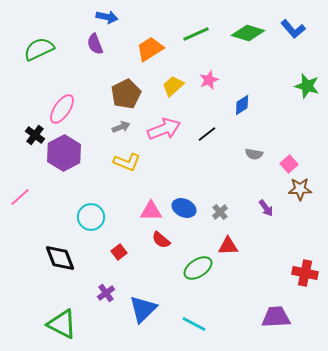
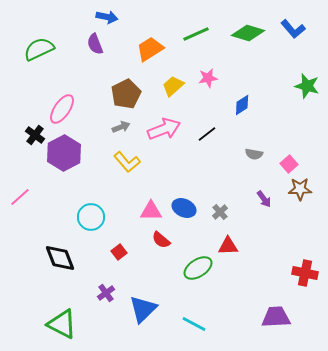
pink star: moved 1 px left, 2 px up; rotated 12 degrees clockwise
yellow L-shape: rotated 28 degrees clockwise
purple arrow: moved 2 px left, 9 px up
